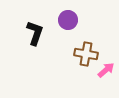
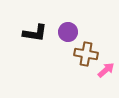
purple circle: moved 12 px down
black L-shape: rotated 80 degrees clockwise
